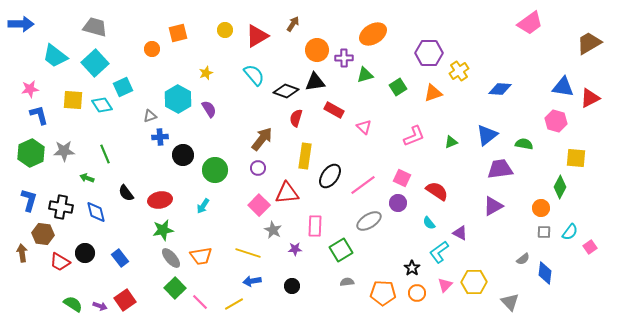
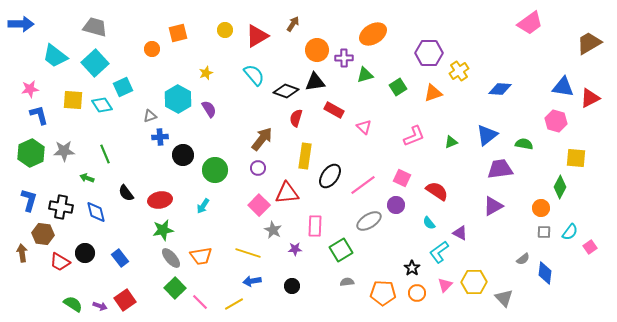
purple circle at (398, 203): moved 2 px left, 2 px down
gray triangle at (510, 302): moved 6 px left, 4 px up
